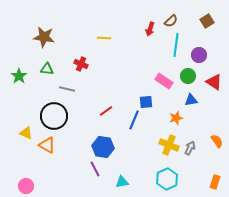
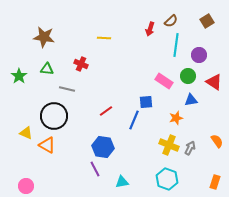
cyan hexagon: rotated 15 degrees counterclockwise
